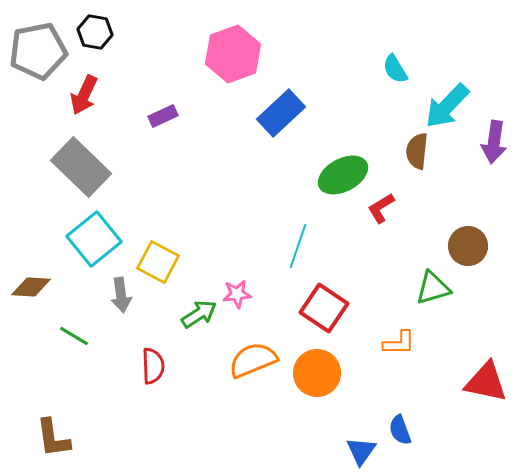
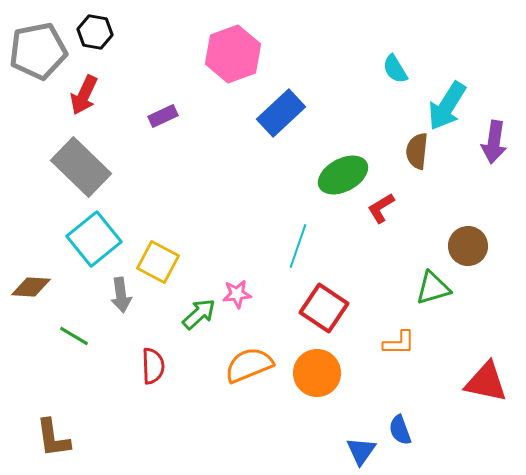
cyan arrow: rotated 12 degrees counterclockwise
green arrow: rotated 9 degrees counterclockwise
orange semicircle: moved 4 px left, 5 px down
